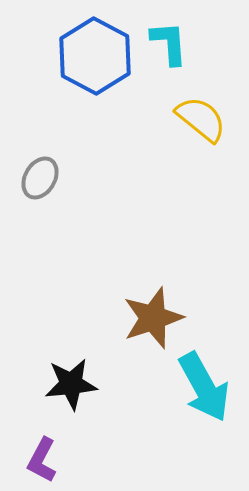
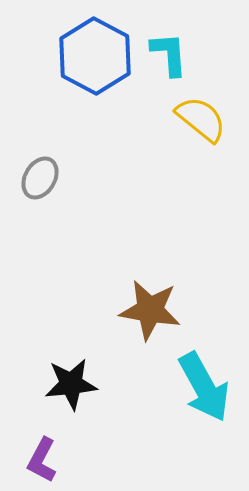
cyan L-shape: moved 11 px down
brown star: moved 3 px left, 8 px up; rotated 28 degrees clockwise
